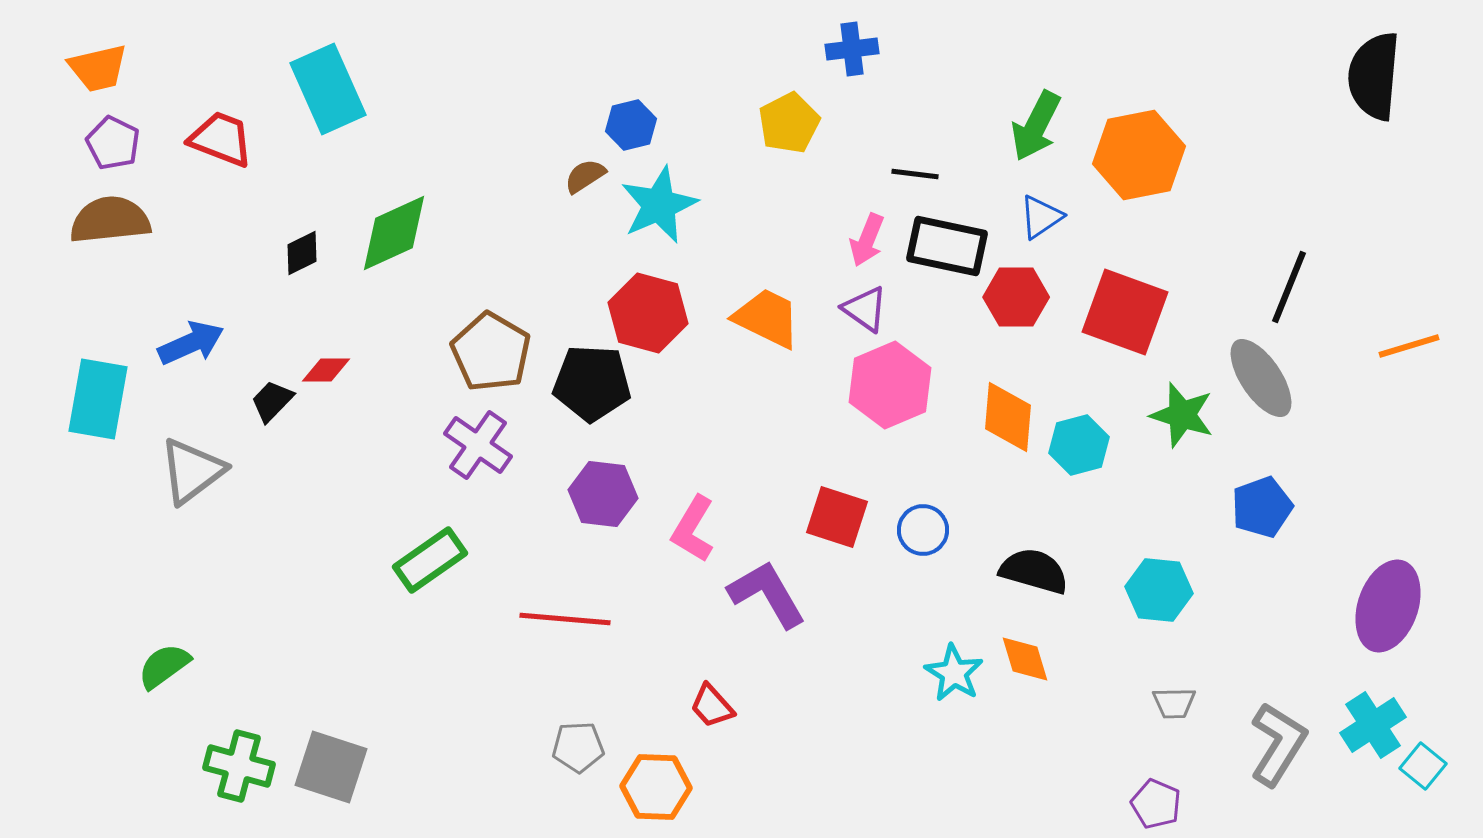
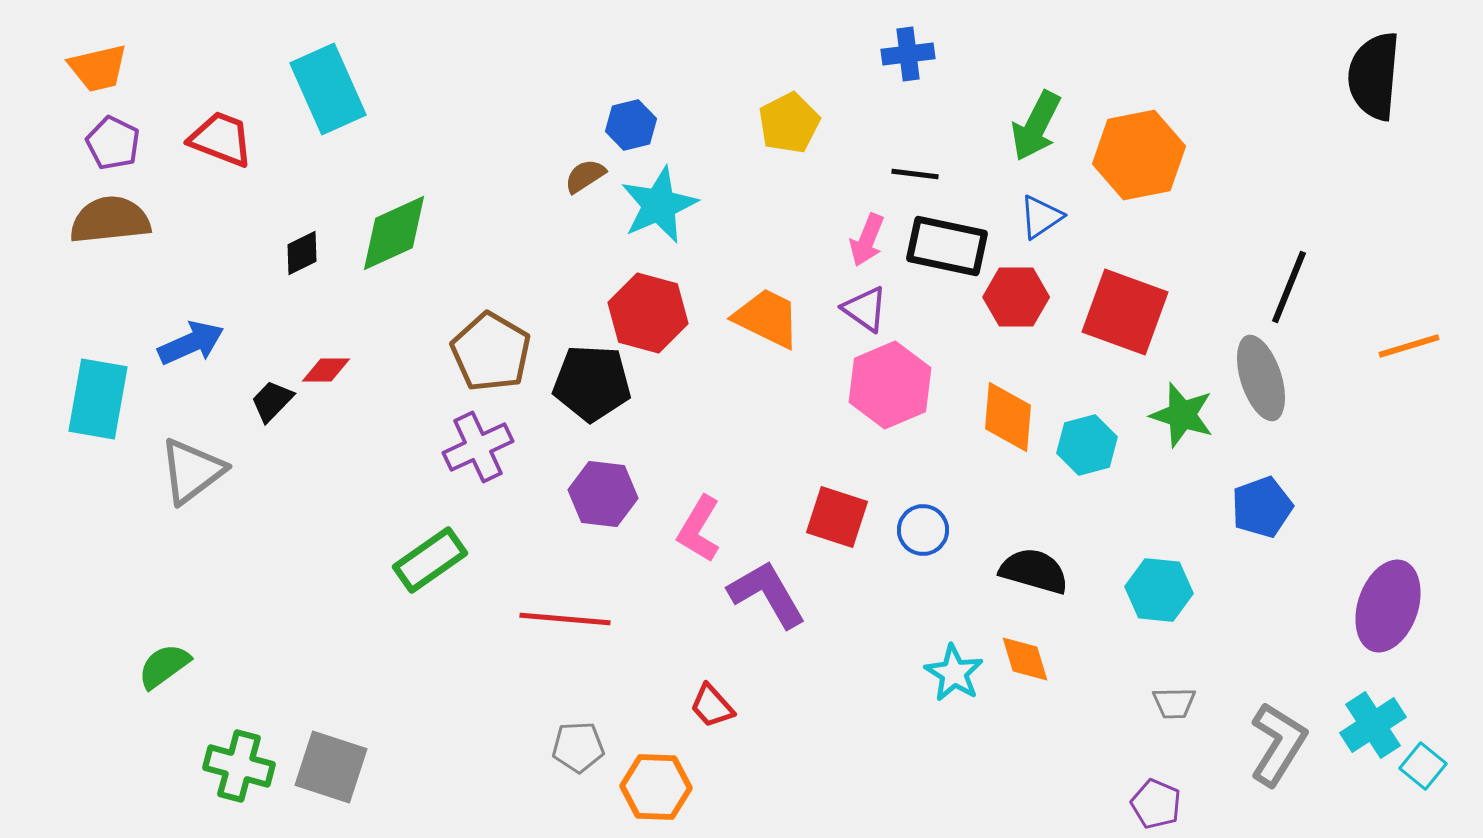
blue cross at (852, 49): moved 56 px right, 5 px down
gray ellipse at (1261, 378): rotated 16 degrees clockwise
purple cross at (478, 445): moved 2 px down; rotated 30 degrees clockwise
cyan hexagon at (1079, 445): moved 8 px right
pink L-shape at (693, 529): moved 6 px right
